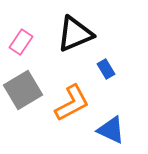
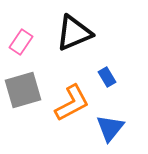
black triangle: moved 1 px left, 1 px up
blue rectangle: moved 1 px right, 8 px down
gray square: rotated 15 degrees clockwise
blue triangle: moved 1 px left, 2 px up; rotated 44 degrees clockwise
